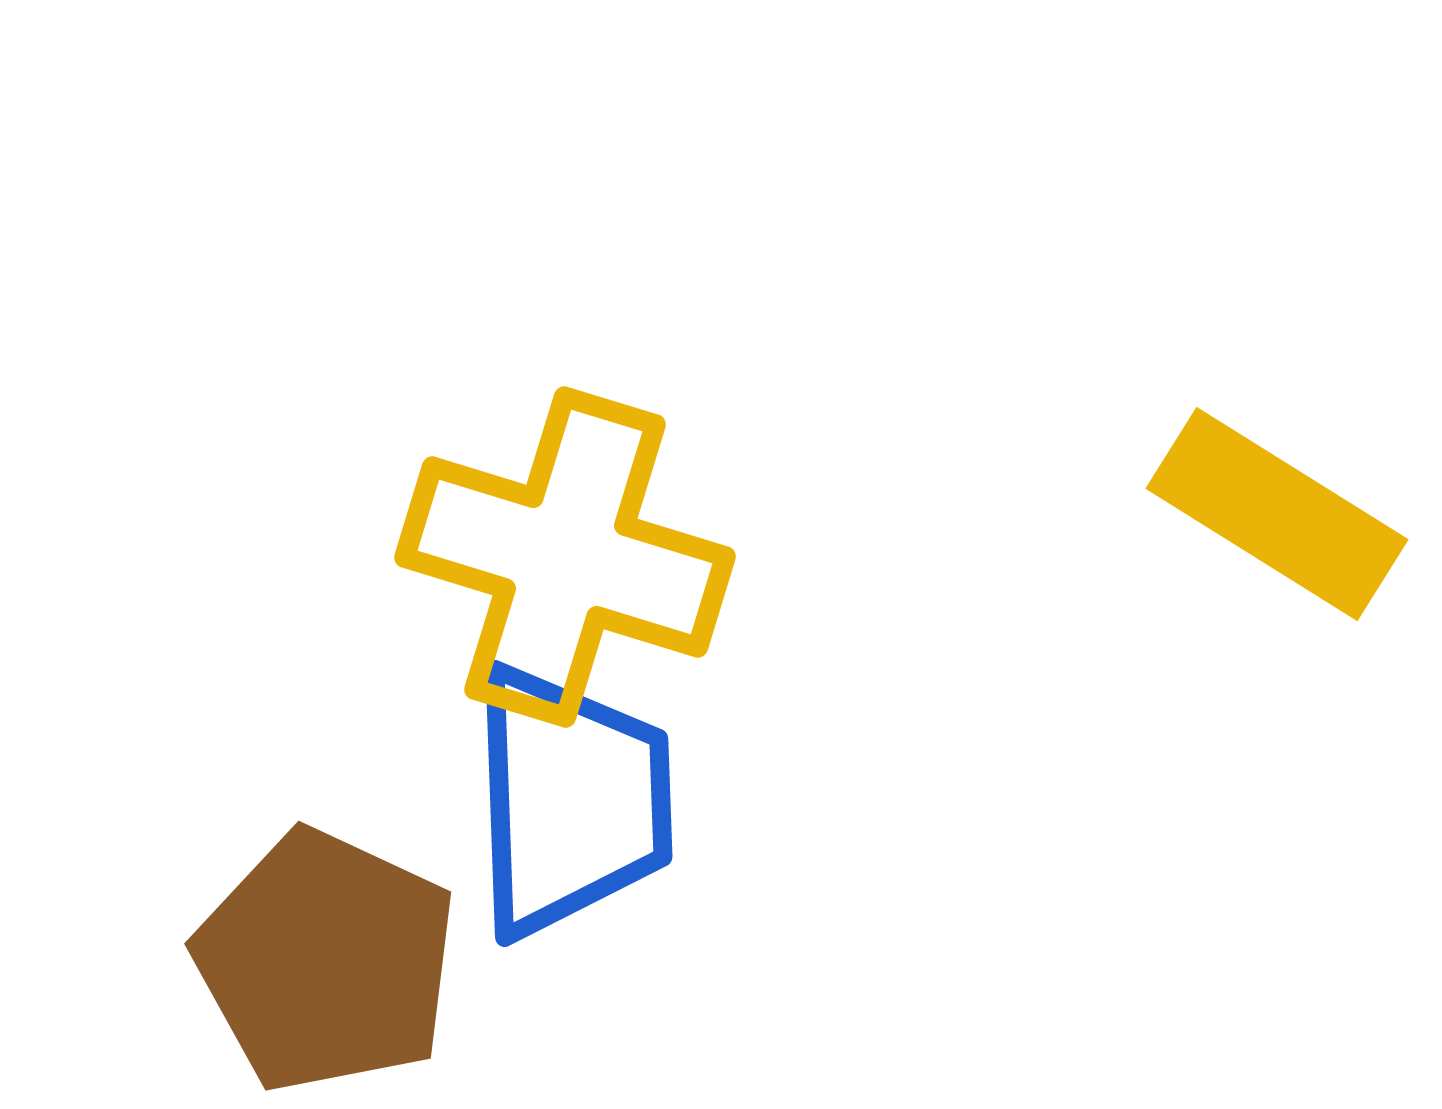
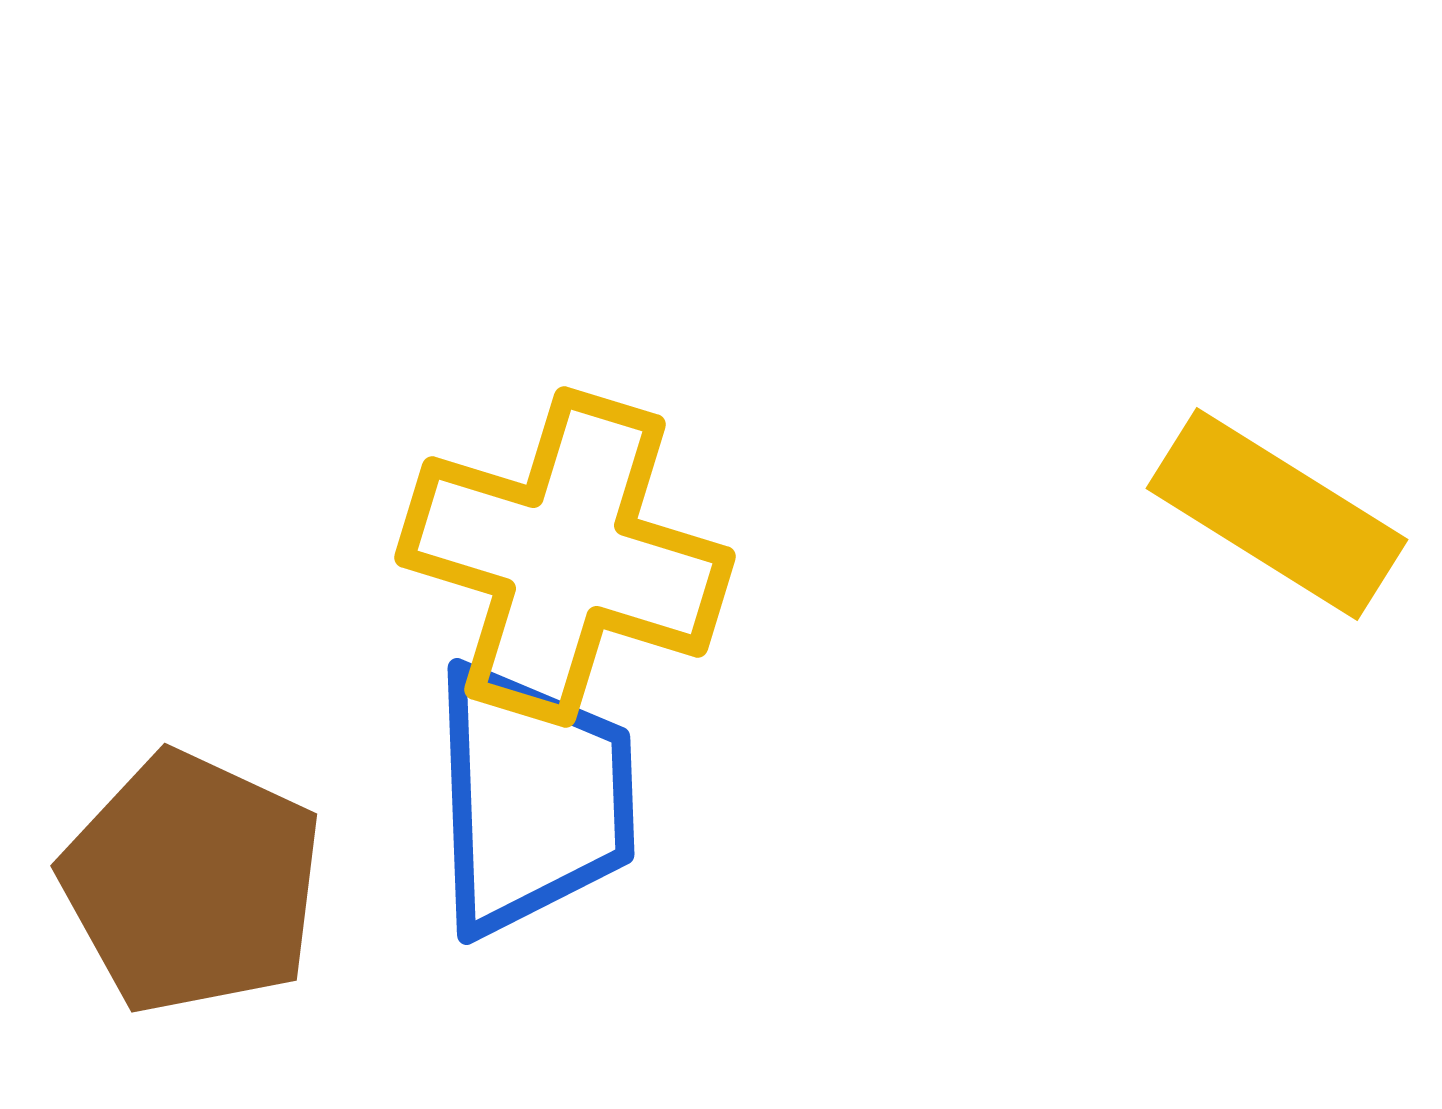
blue trapezoid: moved 38 px left, 2 px up
brown pentagon: moved 134 px left, 78 px up
